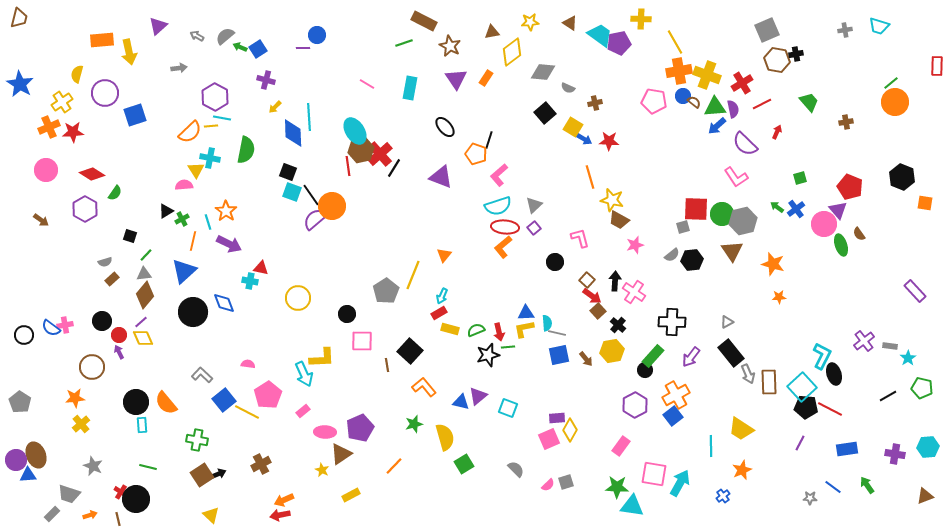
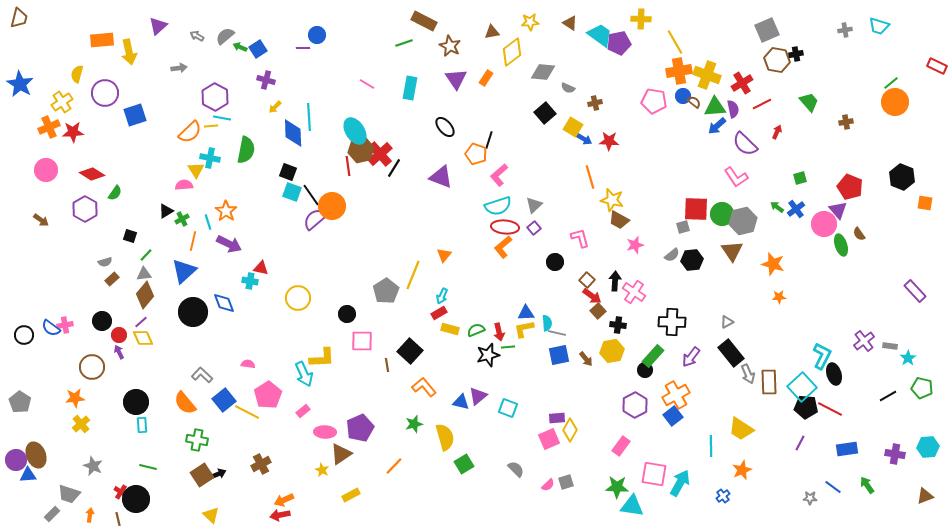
red rectangle at (937, 66): rotated 66 degrees counterclockwise
black cross at (618, 325): rotated 35 degrees counterclockwise
orange semicircle at (166, 403): moved 19 px right
orange arrow at (90, 515): rotated 64 degrees counterclockwise
